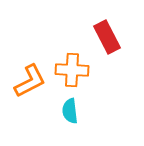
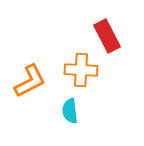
red rectangle: moved 1 px up
orange cross: moved 9 px right
